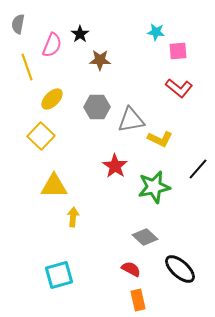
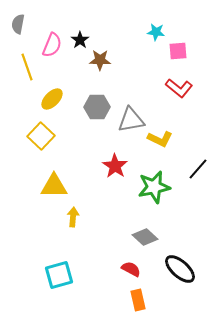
black star: moved 6 px down
